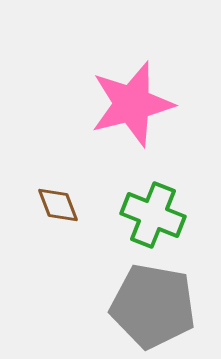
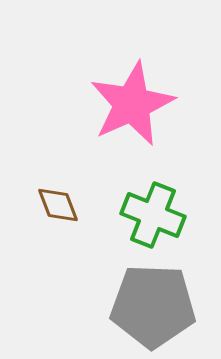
pink star: rotated 10 degrees counterclockwise
gray pentagon: rotated 8 degrees counterclockwise
